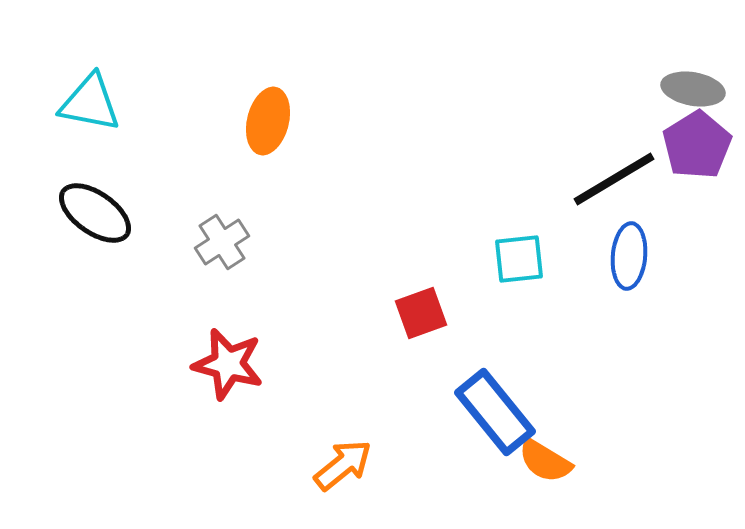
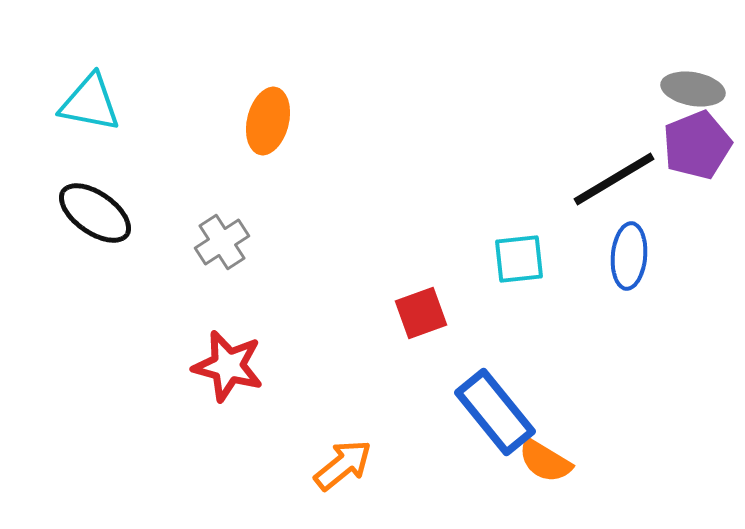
purple pentagon: rotated 10 degrees clockwise
red star: moved 2 px down
